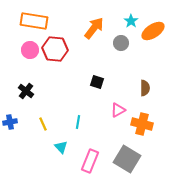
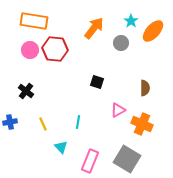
orange ellipse: rotated 15 degrees counterclockwise
orange cross: rotated 10 degrees clockwise
